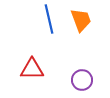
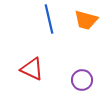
orange trapezoid: moved 5 px right; rotated 125 degrees clockwise
red triangle: rotated 25 degrees clockwise
